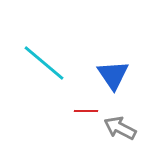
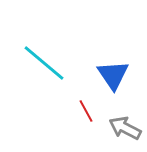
red line: rotated 60 degrees clockwise
gray arrow: moved 5 px right
